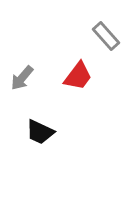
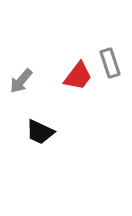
gray rectangle: moved 4 px right, 27 px down; rotated 24 degrees clockwise
gray arrow: moved 1 px left, 3 px down
